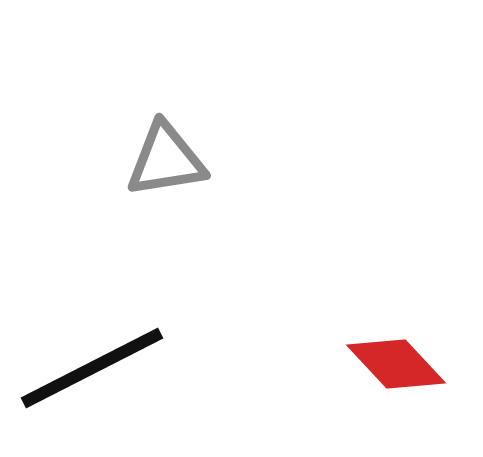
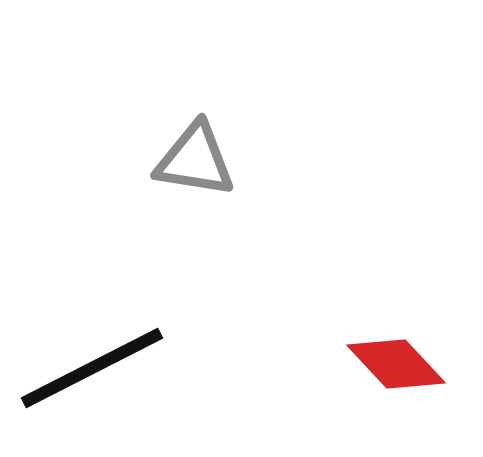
gray triangle: moved 29 px right; rotated 18 degrees clockwise
